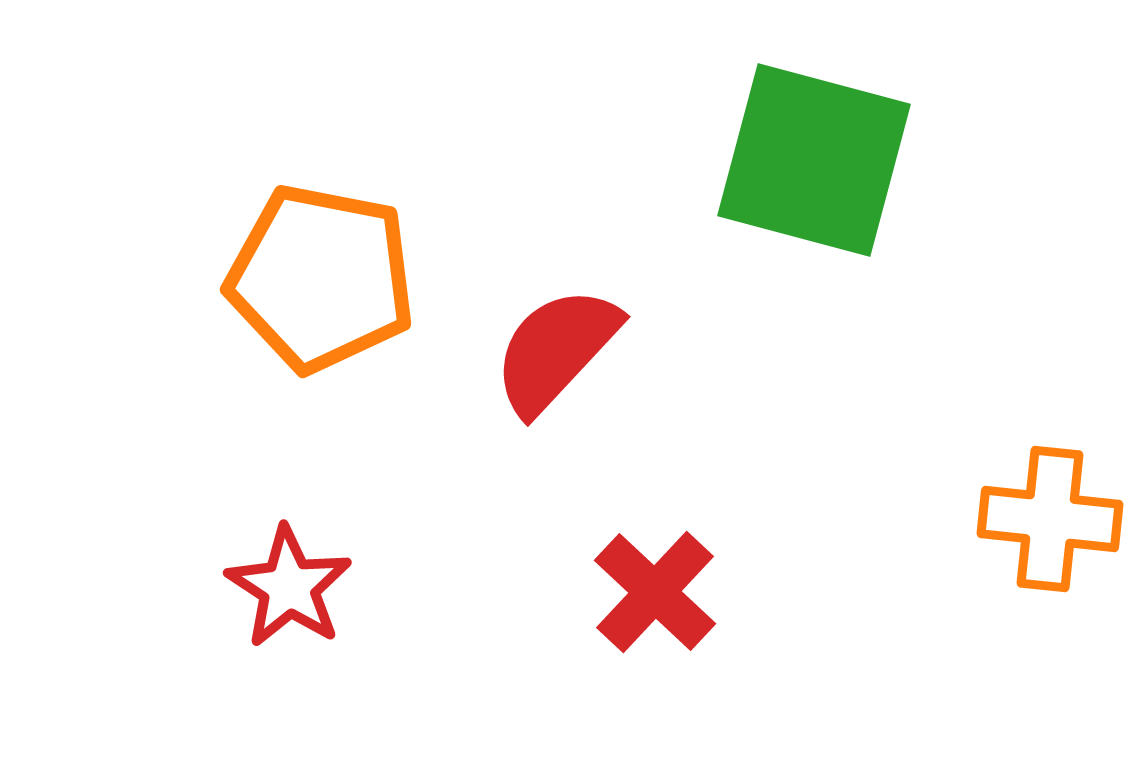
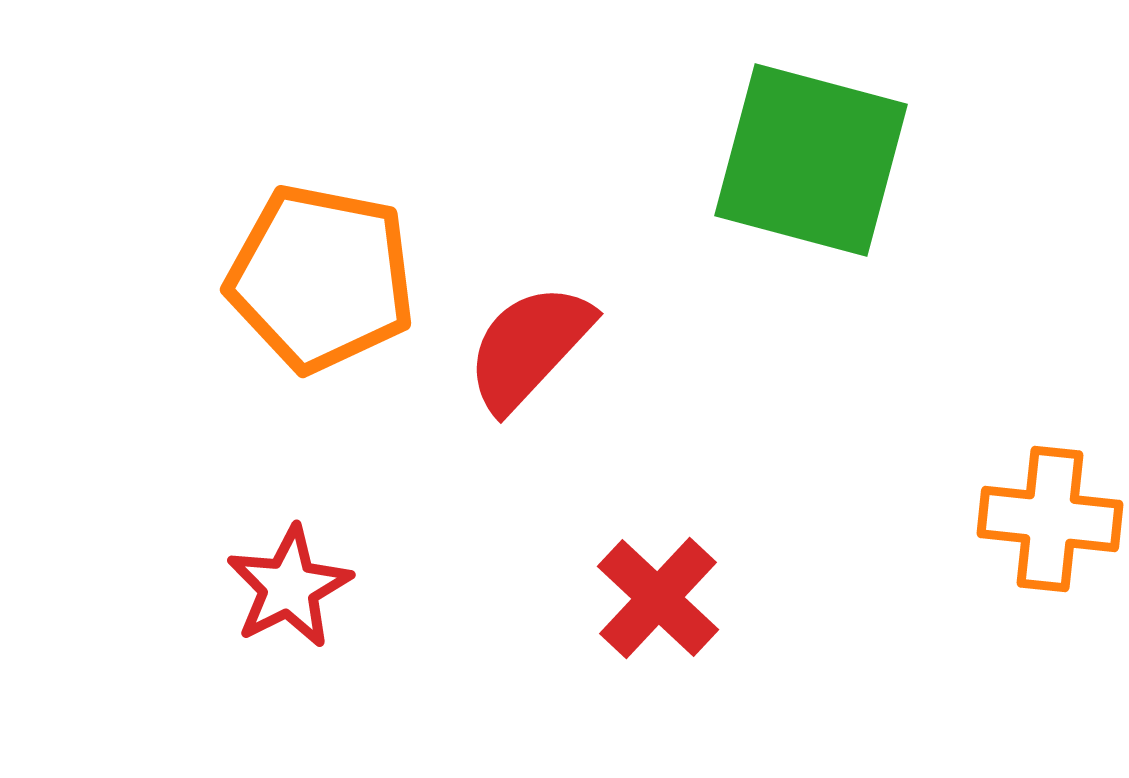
green square: moved 3 px left
red semicircle: moved 27 px left, 3 px up
red star: rotated 12 degrees clockwise
red cross: moved 3 px right, 6 px down
